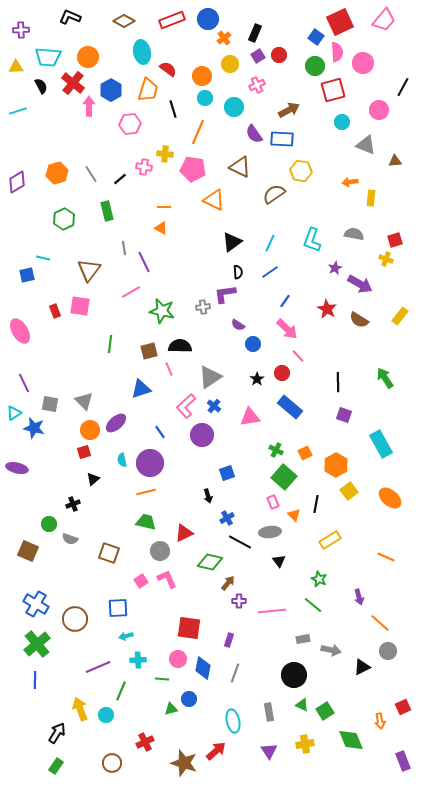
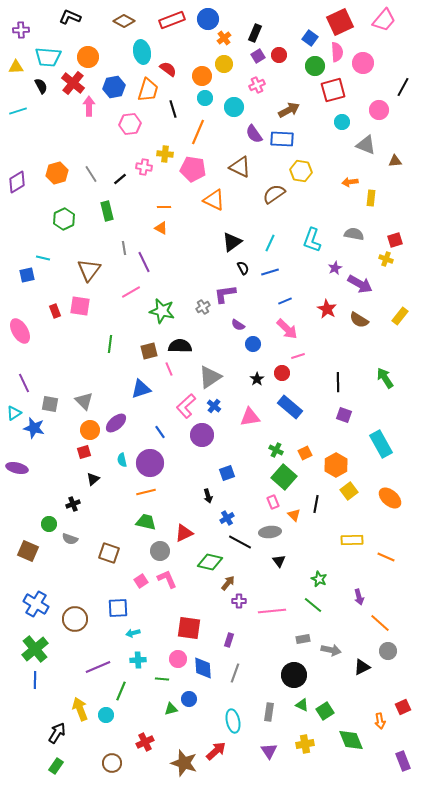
blue square at (316, 37): moved 6 px left, 1 px down
yellow circle at (230, 64): moved 6 px left
blue hexagon at (111, 90): moved 3 px right, 3 px up; rotated 20 degrees clockwise
black semicircle at (238, 272): moved 5 px right, 4 px up; rotated 24 degrees counterclockwise
blue line at (270, 272): rotated 18 degrees clockwise
blue line at (285, 301): rotated 32 degrees clockwise
gray cross at (203, 307): rotated 24 degrees counterclockwise
pink line at (298, 356): rotated 64 degrees counterclockwise
yellow rectangle at (330, 540): moved 22 px right; rotated 30 degrees clockwise
cyan arrow at (126, 636): moved 7 px right, 3 px up
green cross at (37, 644): moved 2 px left, 5 px down
blue diamond at (203, 668): rotated 15 degrees counterclockwise
gray rectangle at (269, 712): rotated 18 degrees clockwise
